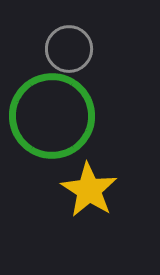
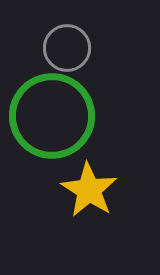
gray circle: moved 2 px left, 1 px up
